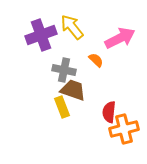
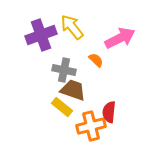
yellow rectangle: rotated 30 degrees counterclockwise
orange cross: moved 33 px left, 3 px up
